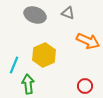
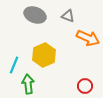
gray triangle: moved 3 px down
orange arrow: moved 3 px up
